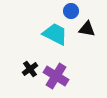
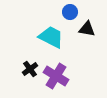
blue circle: moved 1 px left, 1 px down
cyan trapezoid: moved 4 px left, 3 px down
